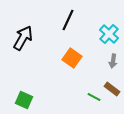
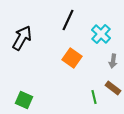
cyan cross: moved 8 px left
black arrow: moved 1 px left
brown rectangle: moved 1 px right, 1 px up
green line: rotated 48 degrees clockwise
